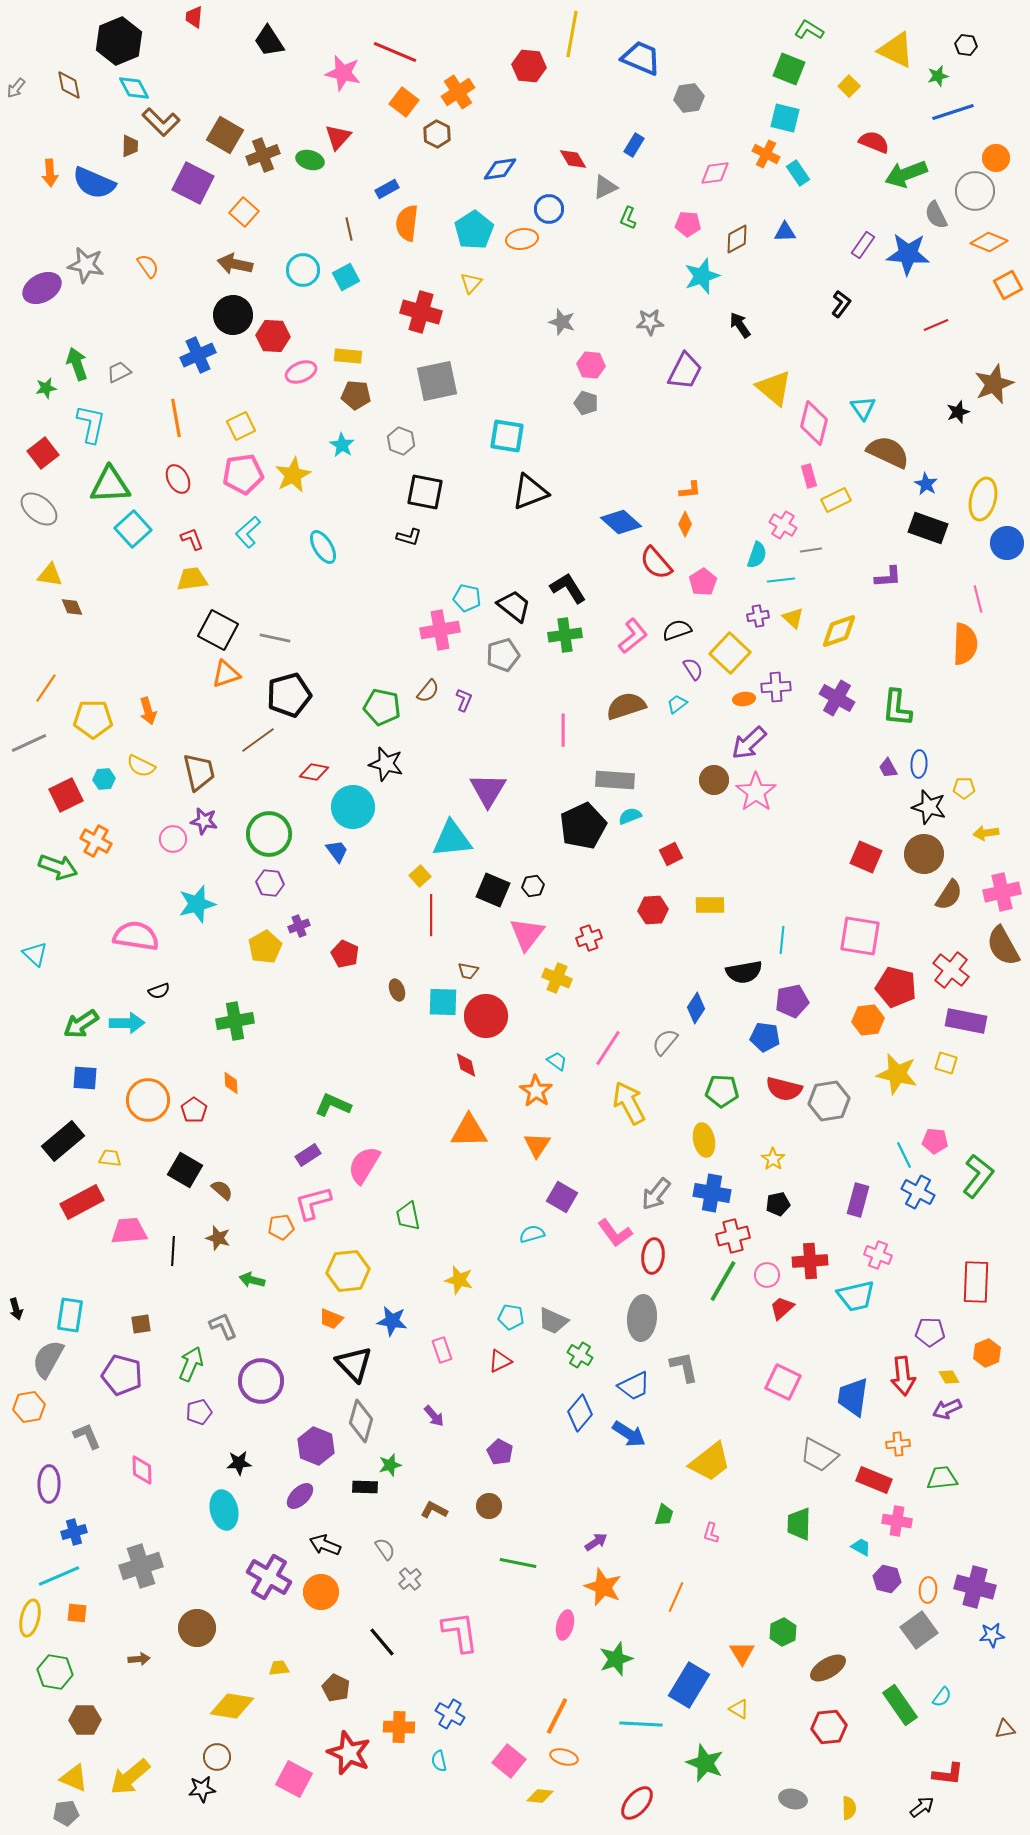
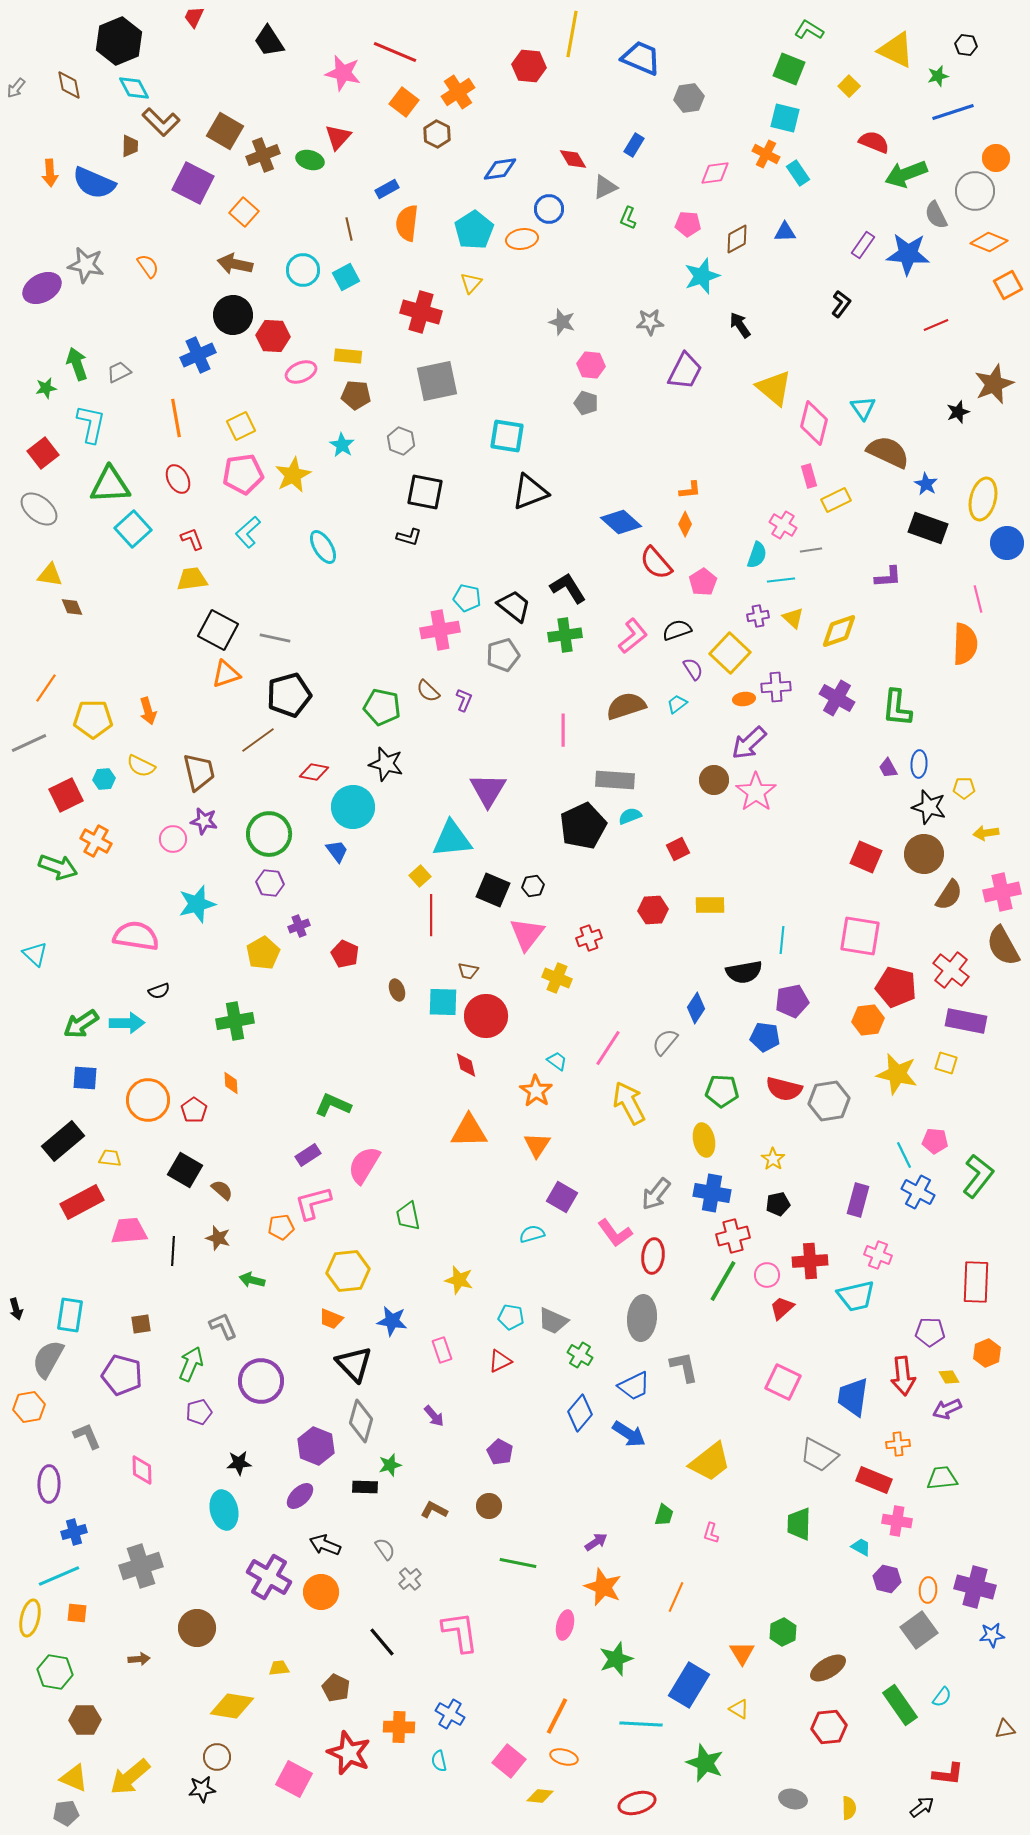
red trapezoid at (194, 17): rotated 20 degrees clockwise
brown square at (225, 135): moved 4 px up
brown semicircle at (428, 691): rotated 95 degrees clockwise
red square at (671, 854): moved 7 px right, 5 px up
yellow pentagon at (265, 947): moved 2 px left, 6 px down
red ellipse at (637, 1803): rotated 33 degrees clockwise
